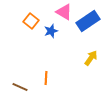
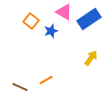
blue rectangle: moved 1 px right, 2 px up
orange line: moved 2 px down; rotated 56 degrees clockwise
